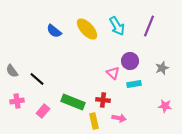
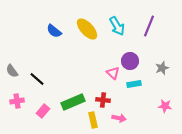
green rectangle: rotated 45 degrees counterclockwise
yellow rectangle: moved 1 px left, 1 px up
